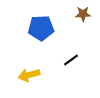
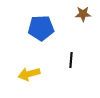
black line: rotated 49 degrees counterclockwise
yellow arrow: moved 1 px up
